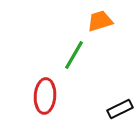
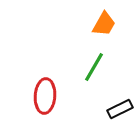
orange trapezoid: moved 4 px right, 3 px down; rotated 136 degrees clockwise
green line: moved 20 px right, 12 px down
